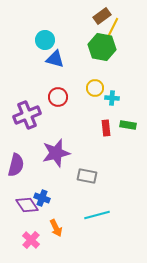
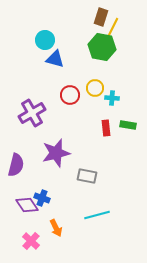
brown rectangle: moved 1 px left, 1 px down; rotated 36 degrees counterclockwise
red circle: moved 12 px right, 2 px up
purple cross: moved 5 px right, 2 px up; rotated 8 degrees counterclockwise
pink cross: moved 1 px down
